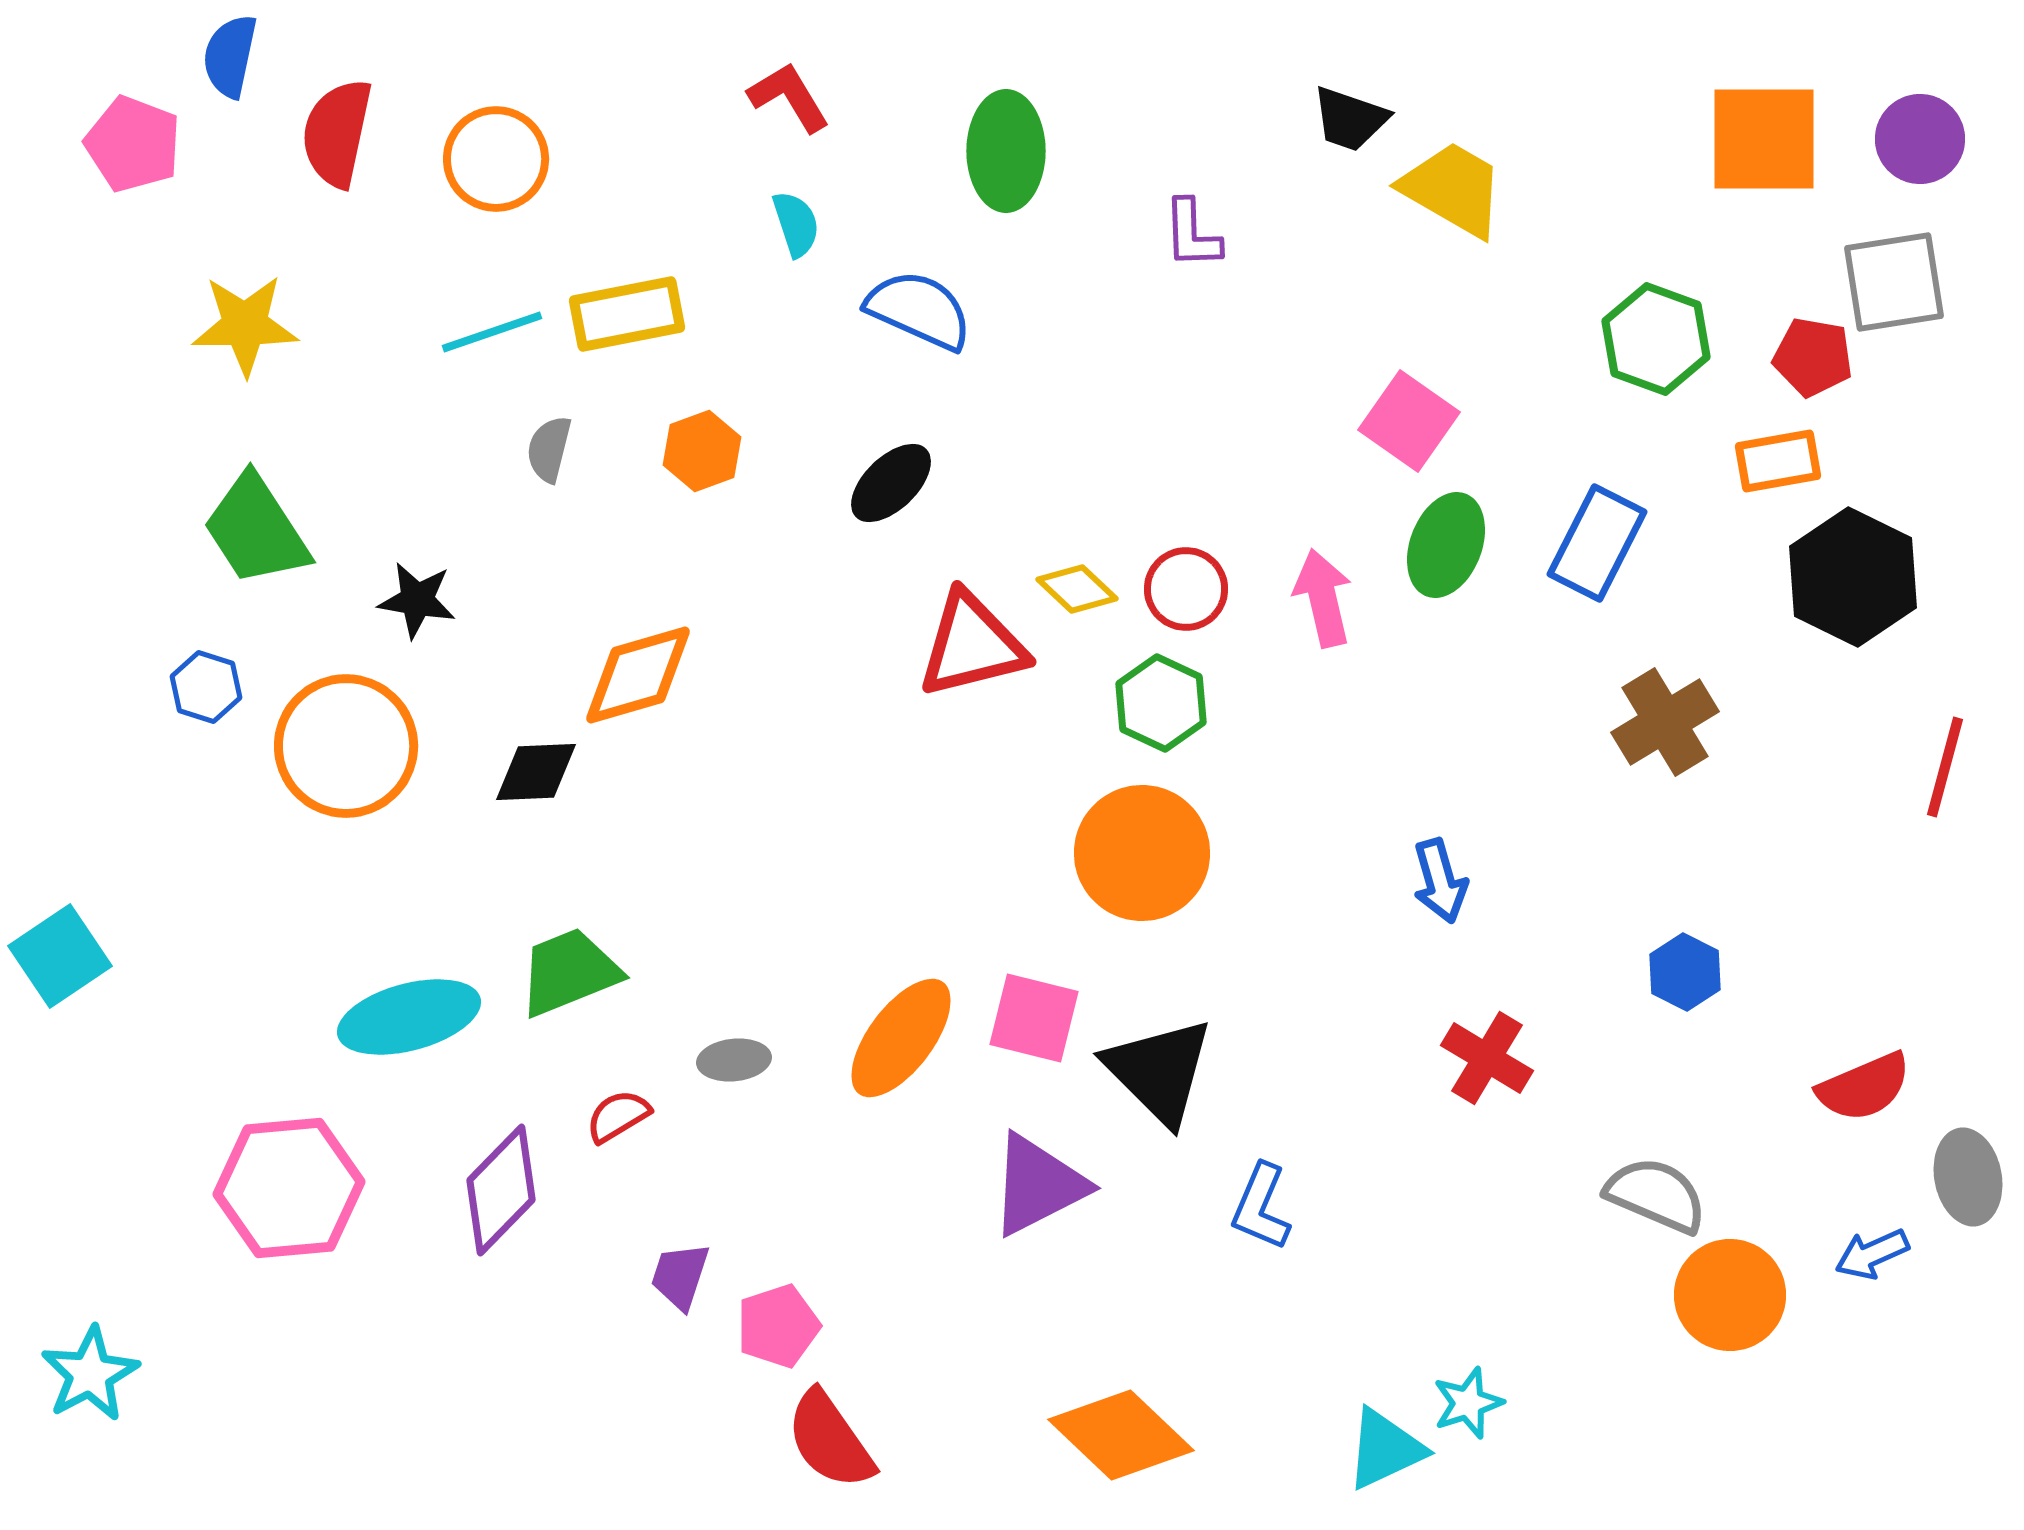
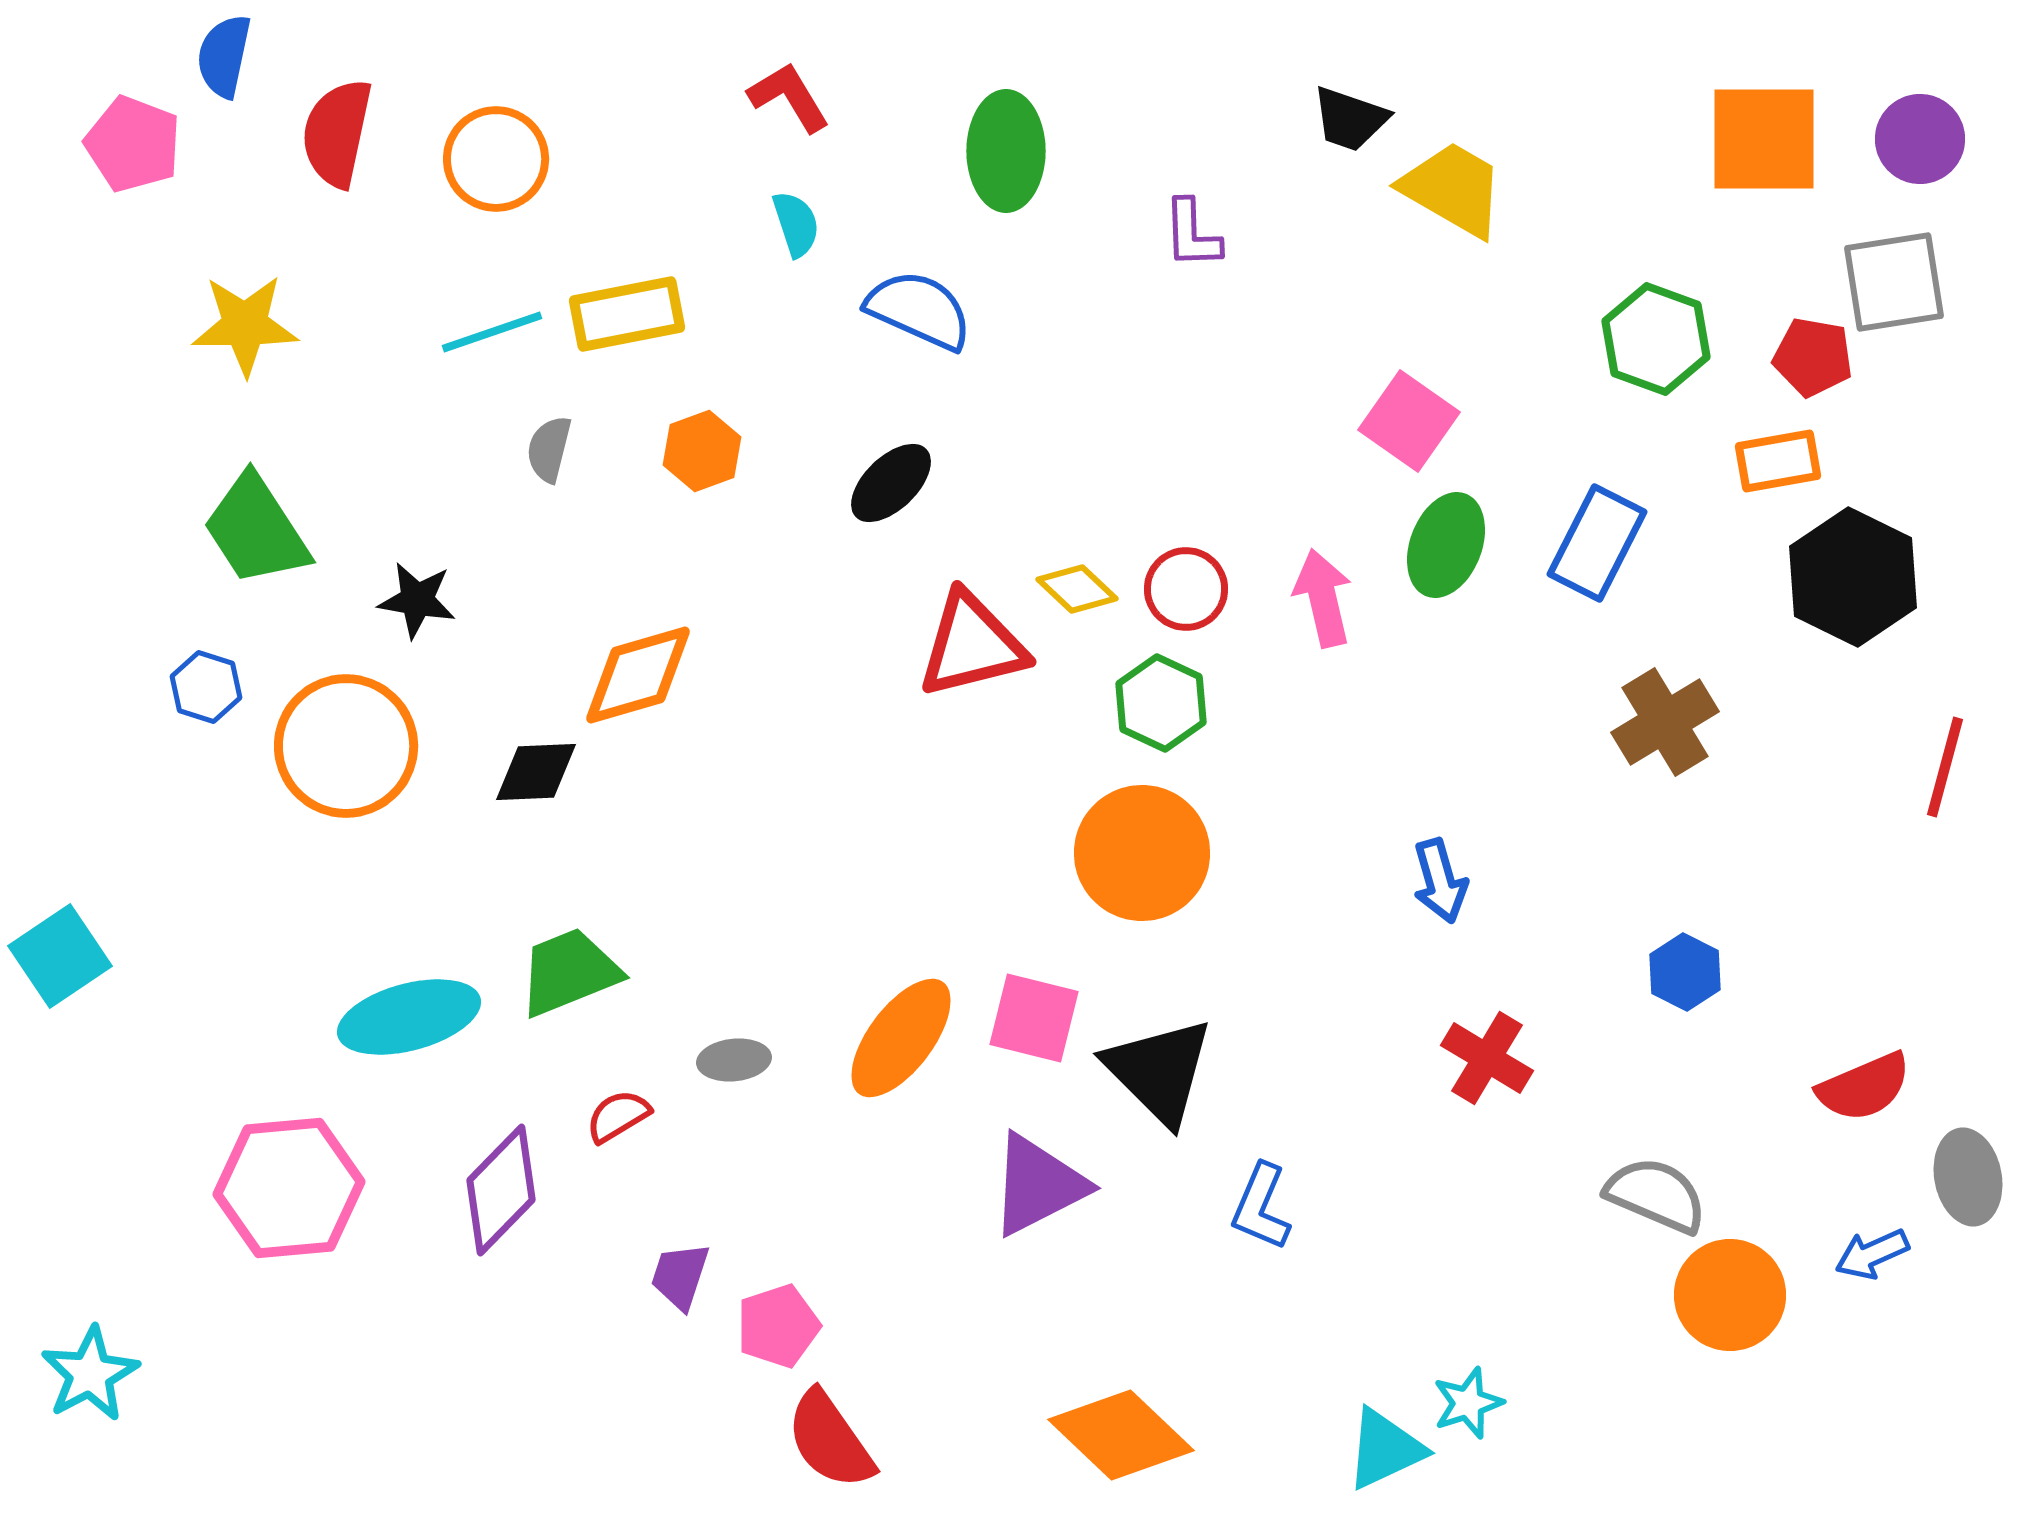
blue semicircle at (230, 56): moved 6 px left
